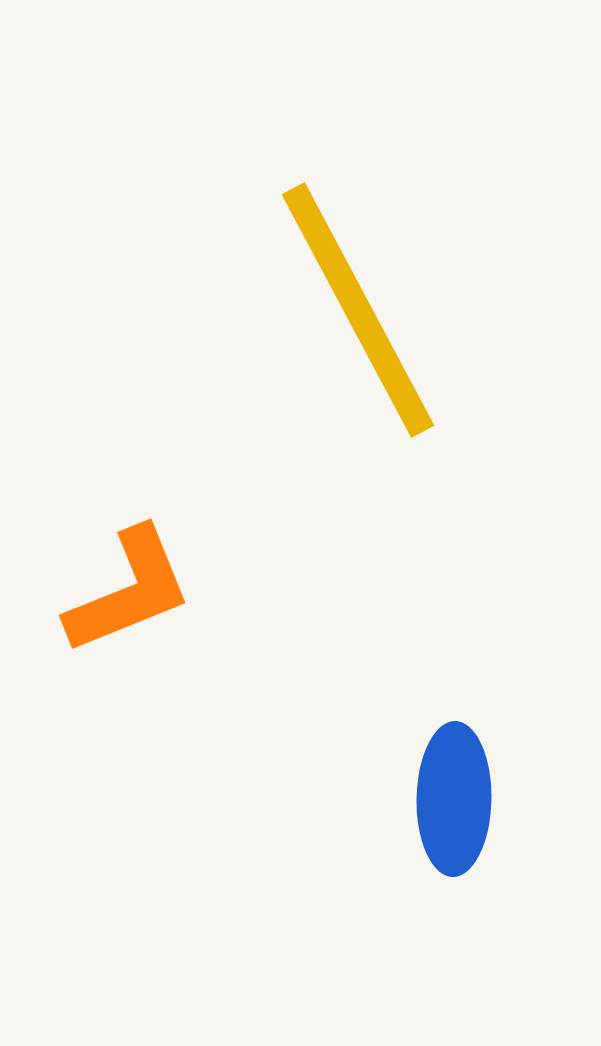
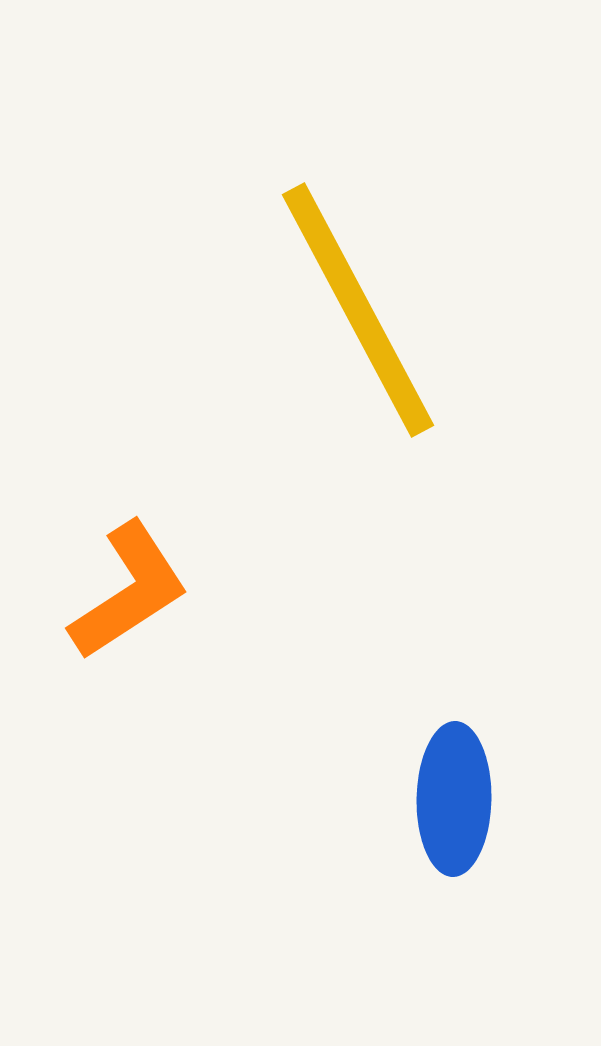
orange L-shape: rotated 11 degrees counterclockwise
